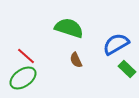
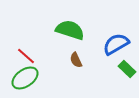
green semicircle: moved 1 px right, 2 px down
green ellipse: moved 2 px right
